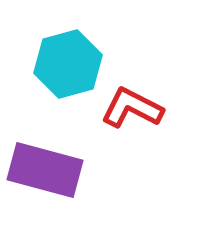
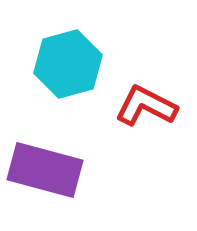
red L-shape: moved 14 px right, 2 px up
